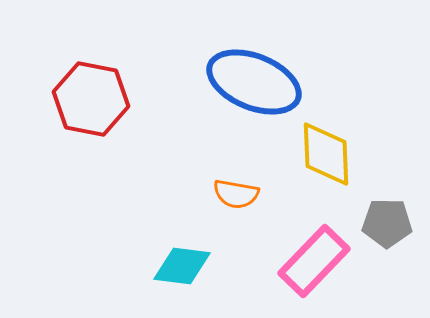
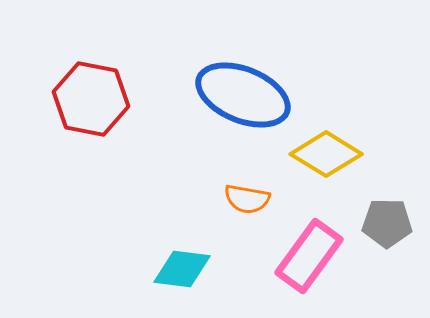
blue ellipse: moved 11 px left, 13 px down
yellow diamond: rotated 56 degrees counterclockwise
orange semicircle: moved 11 px right, 5 px down
pink rectangle: moved 5 px left, 5 px up; rotated 8 degrees counterclockwise
cyan diamond: moved 3 px down
